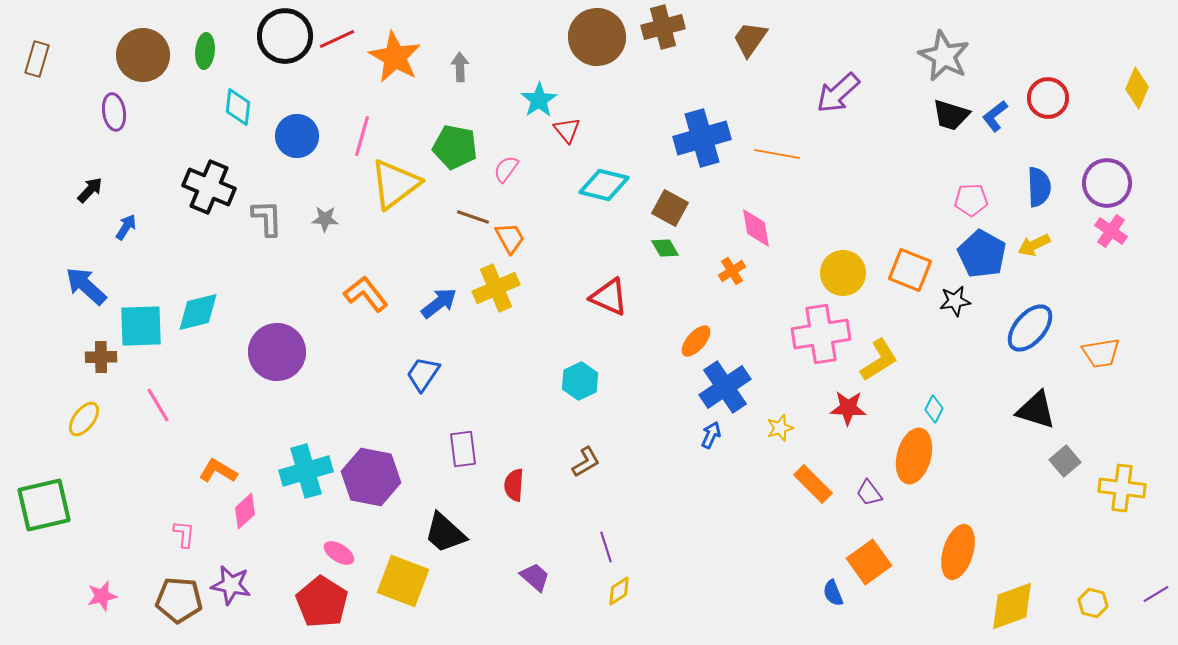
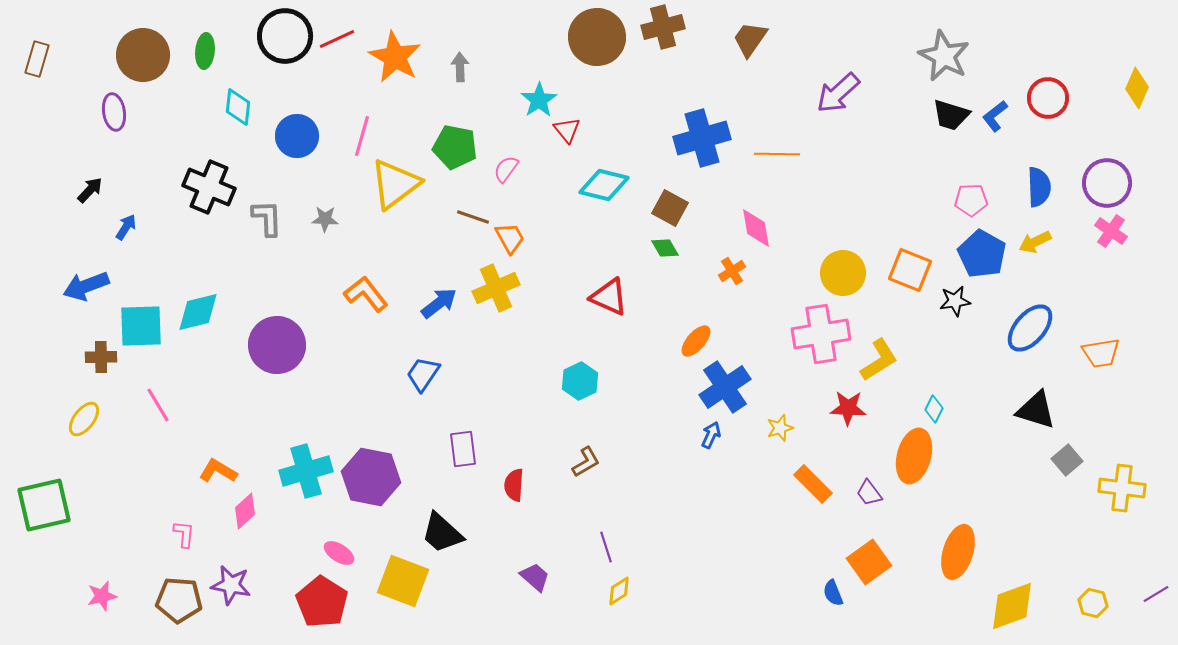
orange line at (777, 154): rotated 9 degrees counterclockwise
yellow arrow at (1034, 245): moved 1 px right, 3 px up
blue arrow at (86, 286): rotated 63 degrees counterclockwise
purple circle at (277, 352): moved 7 px up
gray square at (1065, 461): moved 2 px right, 1 px up
black trapezoid at (445, 533): moved 3 px left
